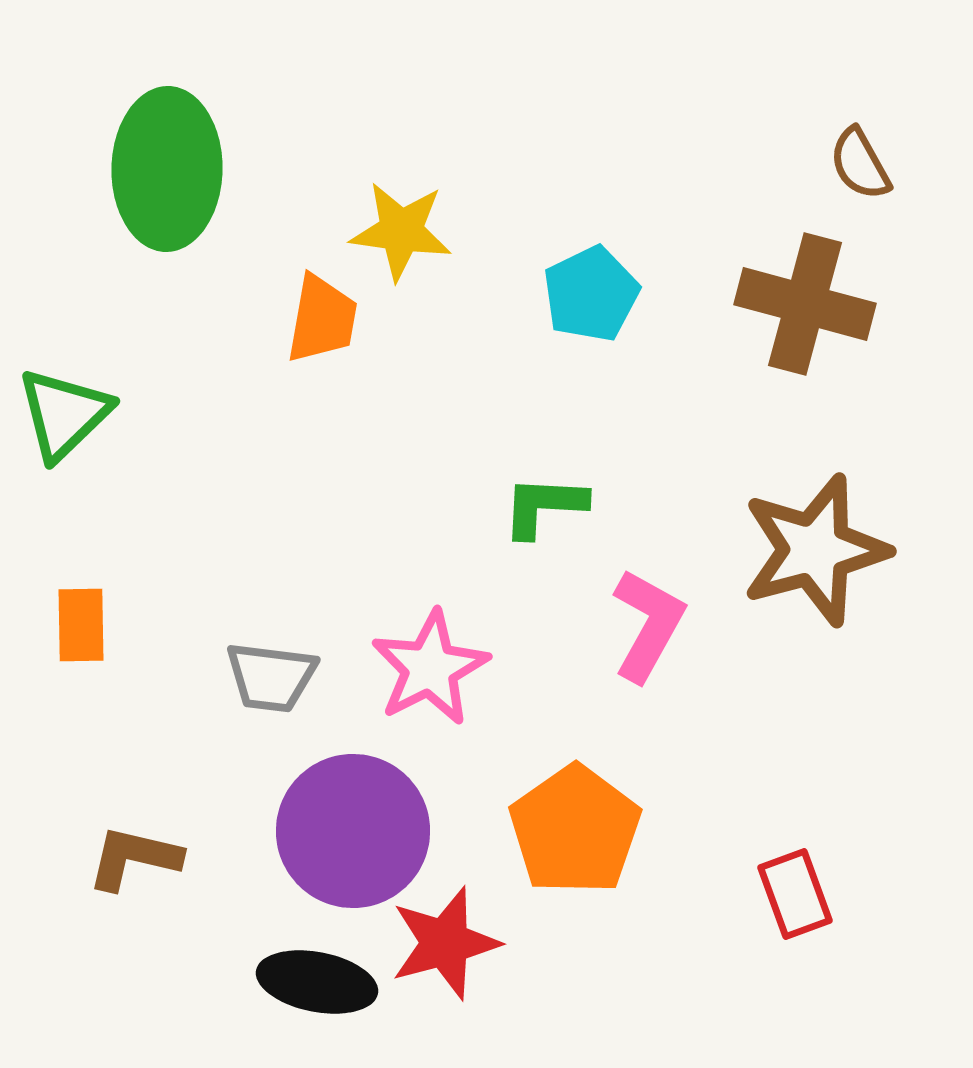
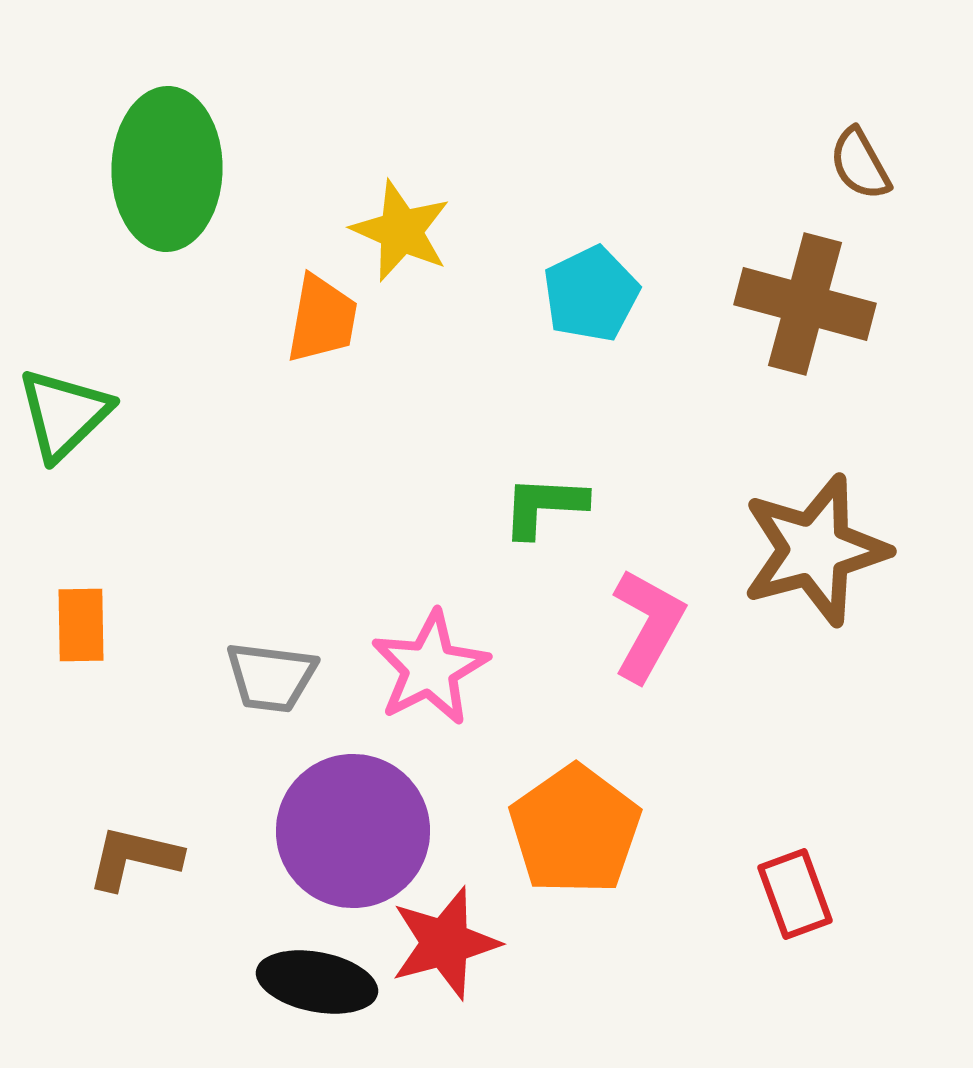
yellow star: rotated 16 degrees clockwise
